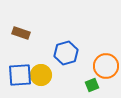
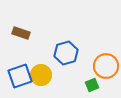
blue square: moved 1 px down; rotated 15 degrees counterclockwise
